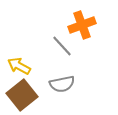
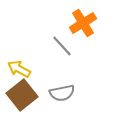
orange cross: moved 1 px right, 2 px up; rotated 12 degrees counterclockwise
yellow arrow: moved 3 px down
gray semicircle: moved 9 px down
